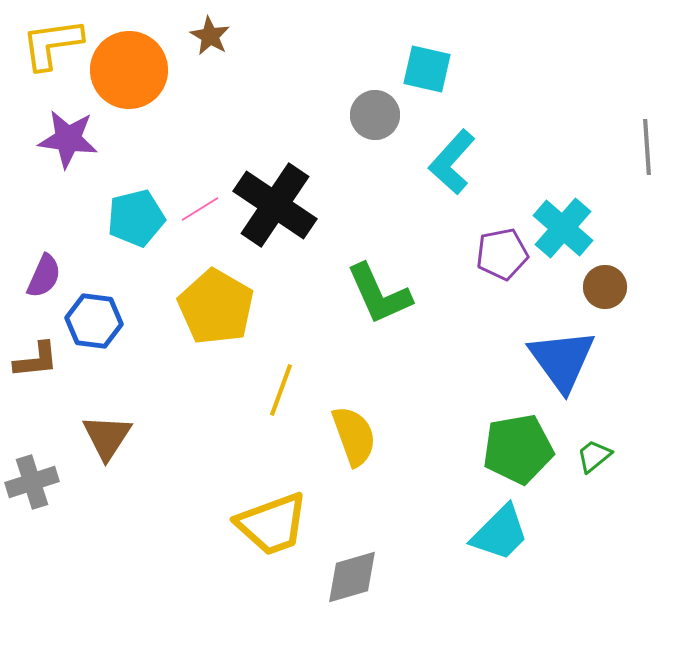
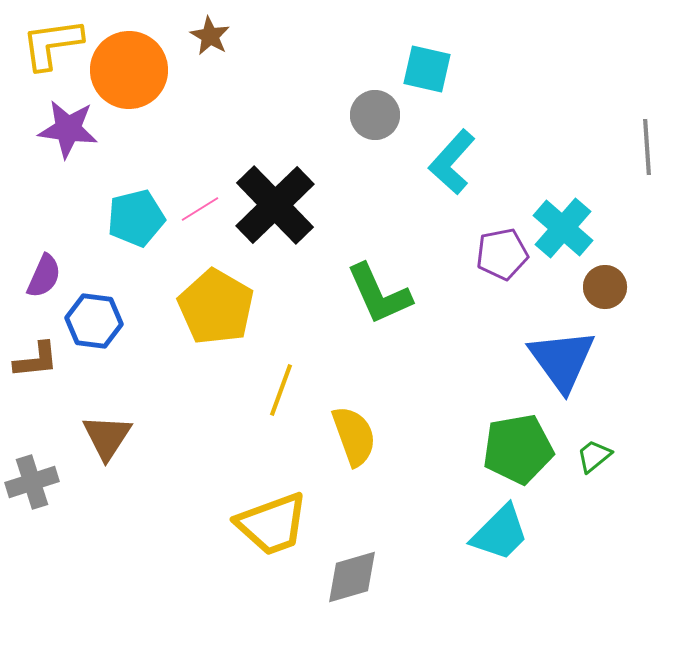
purple star: moved 10 px up
black cross: rotated 12 degrees clockwise
